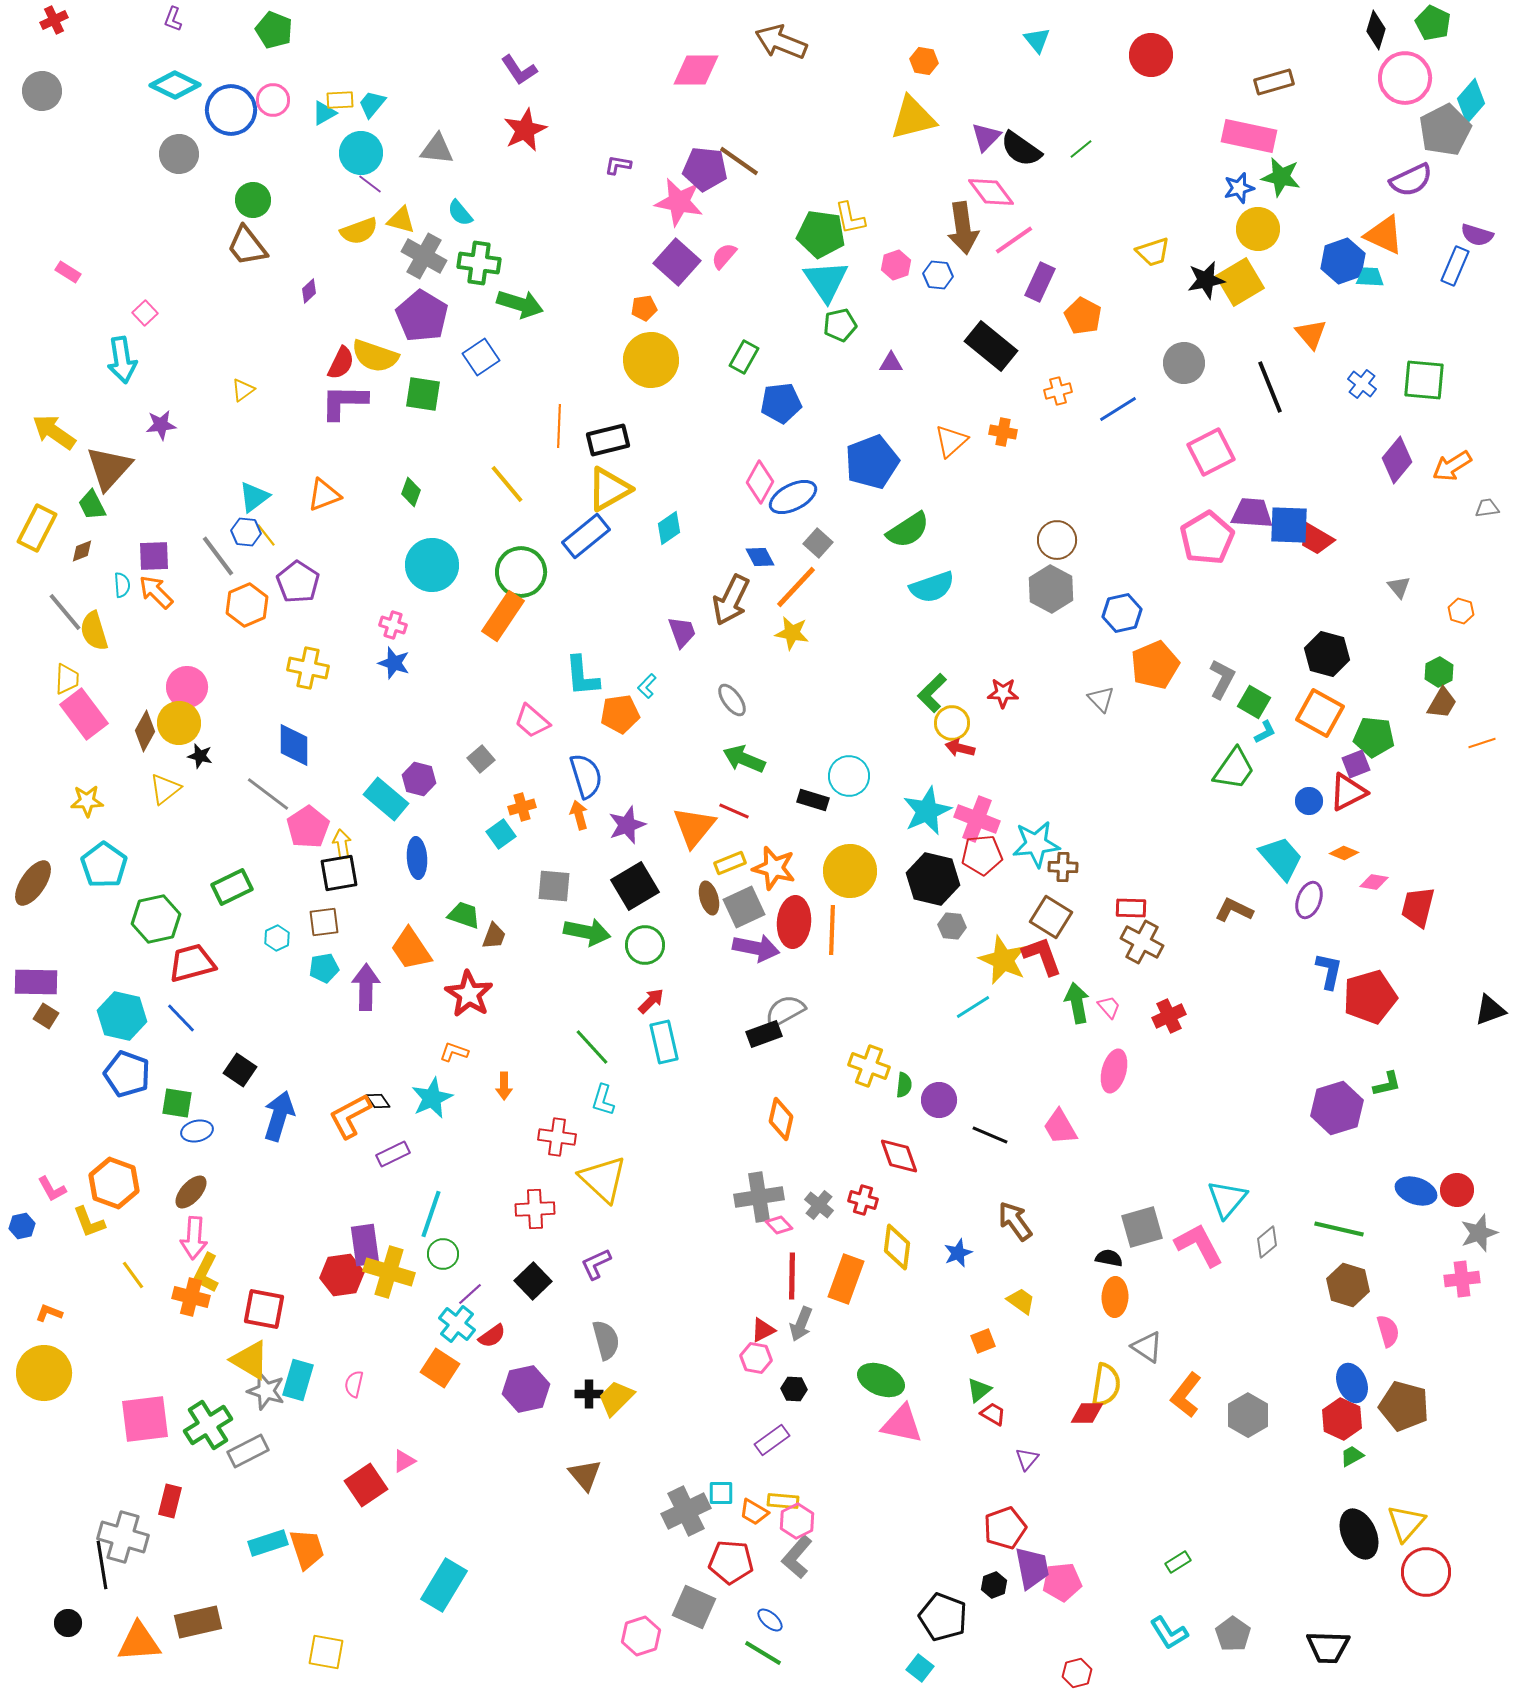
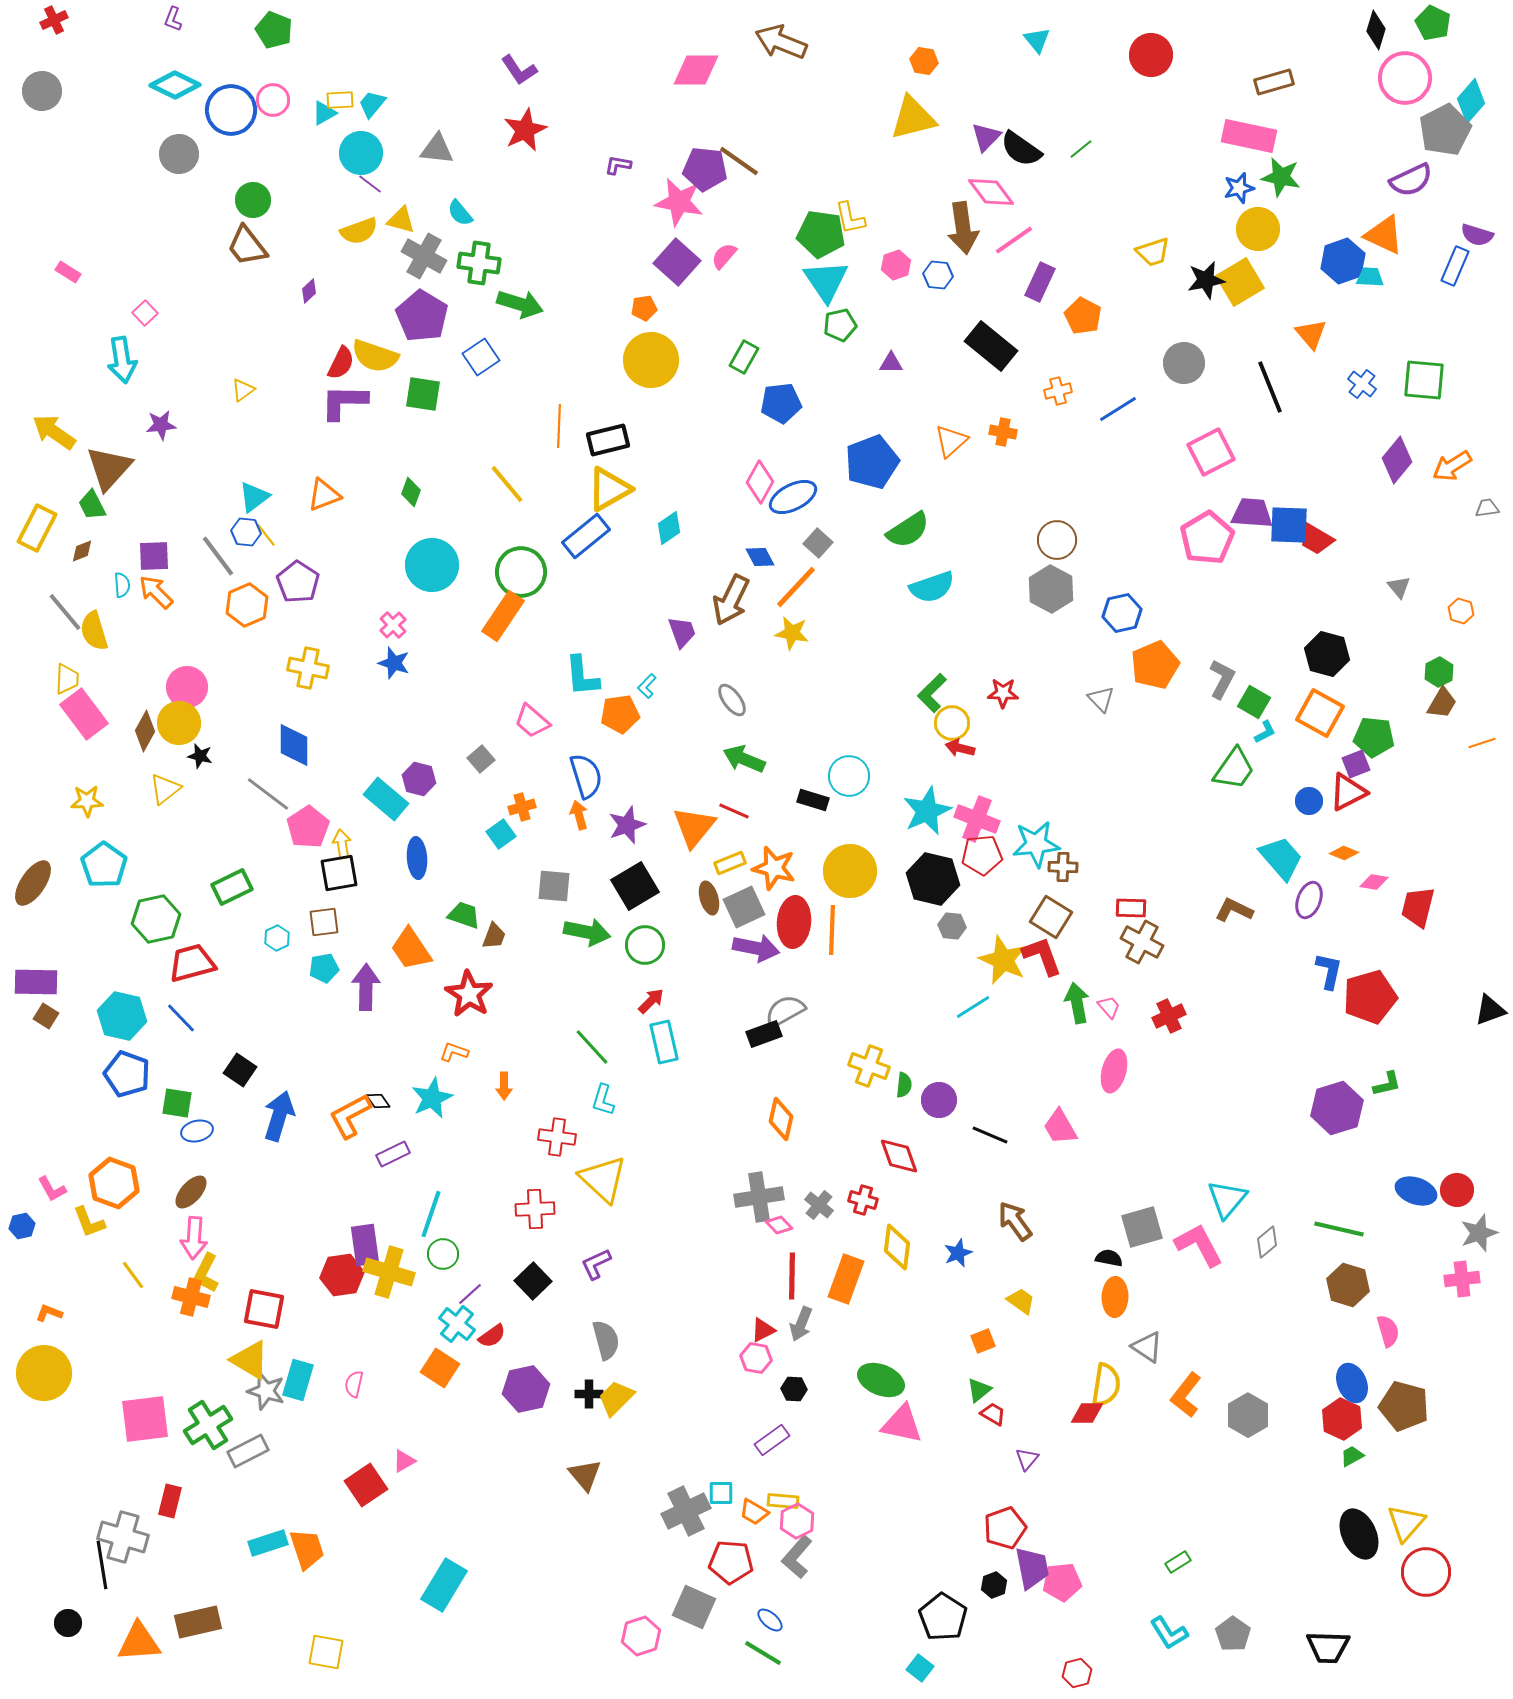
pink cross at (393, 625): rotated 28 degrees clockwise
black pentagon at (943, 1617): rotated 12 degrees clockwise
